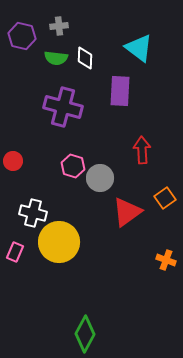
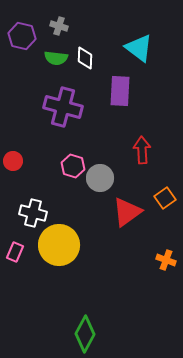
gray cross: rotated 24 degrees clockwise
yellow circle: moved 3 px down
